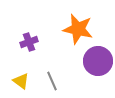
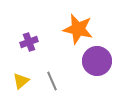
purple circle: moved 1 px left
yellow triangle: rotated 42 degrees clockwise
